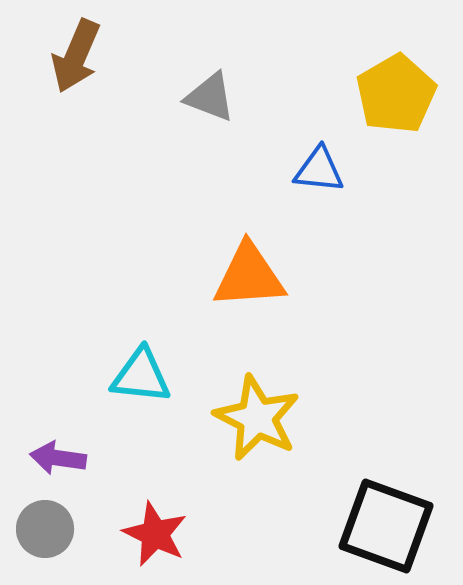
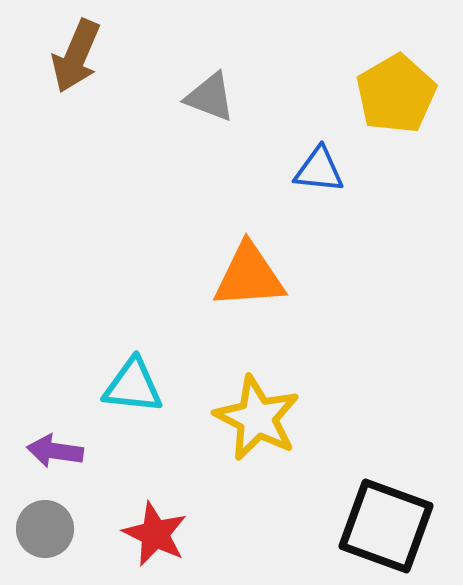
cyan triangle: moved 8 px left, 10 px down
purple arrow: moved 3 px left, 7 px up
